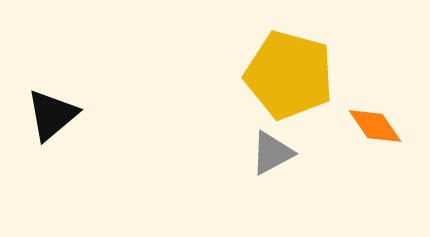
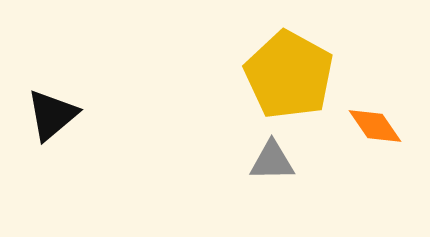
yellow pentagon: rotated 14 degrees clockwise
gray triangle: moved 8 px down; rotated 27 degrees clockwise
